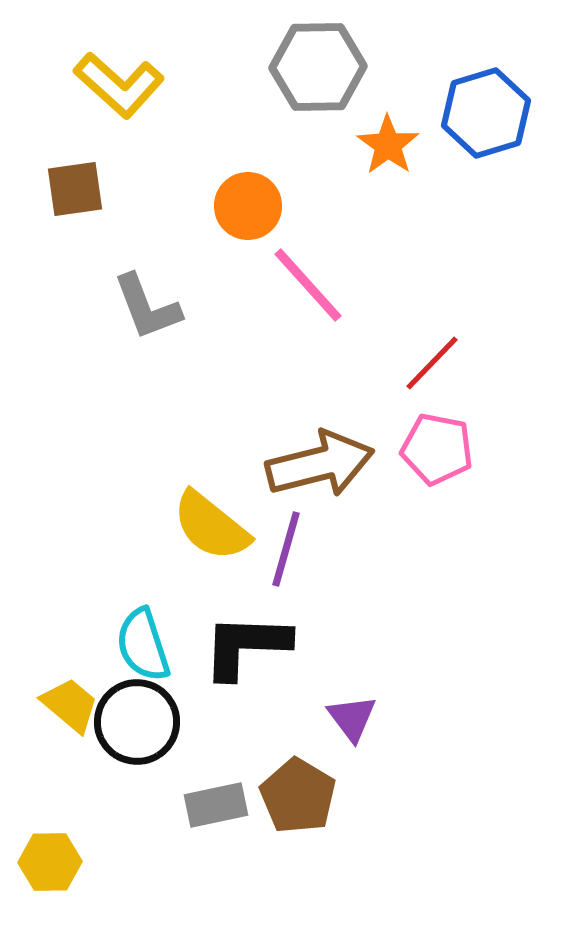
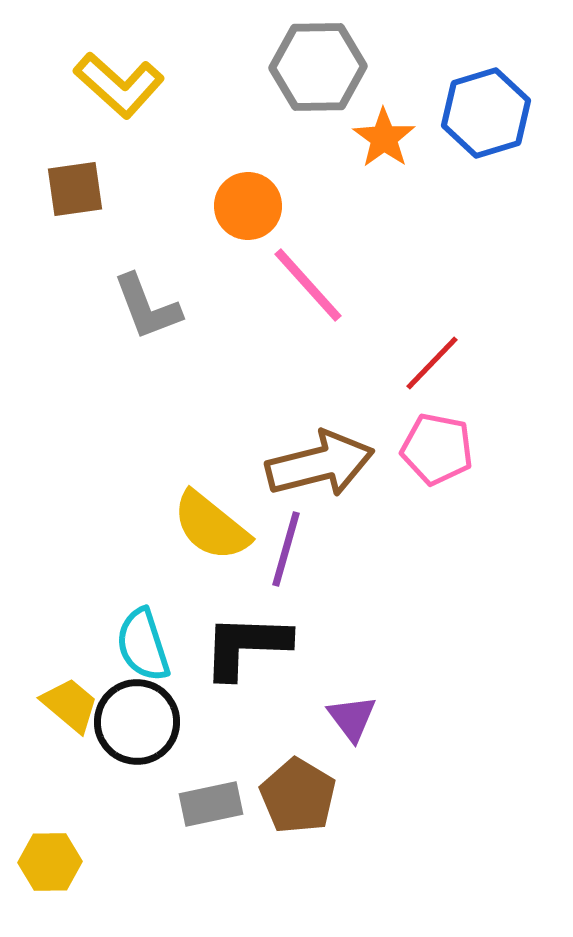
orange star: moved 4 px left, 7 px up
gray rectangle: moved 5 px left, 1 px up
